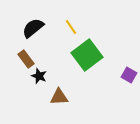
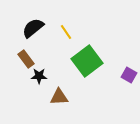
yellow line: moved 5 px left, 5 px down
green square: moved 6 px down
black star: rotated 21 degrees counterclockwise
